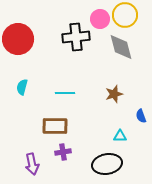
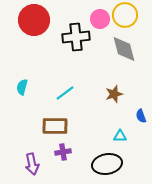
red circle: moved 16 px right, 19 px up
gray diamond: moved 3 px right, 2 px down
cyan line: rotated 36 degrees counterclockwise
